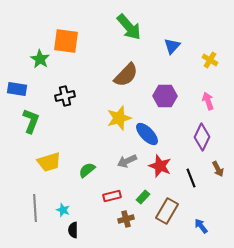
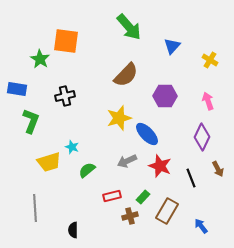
cyan star: moved 9 px right, 63 px up
brown cross: moved 4 px right, 3 px up
